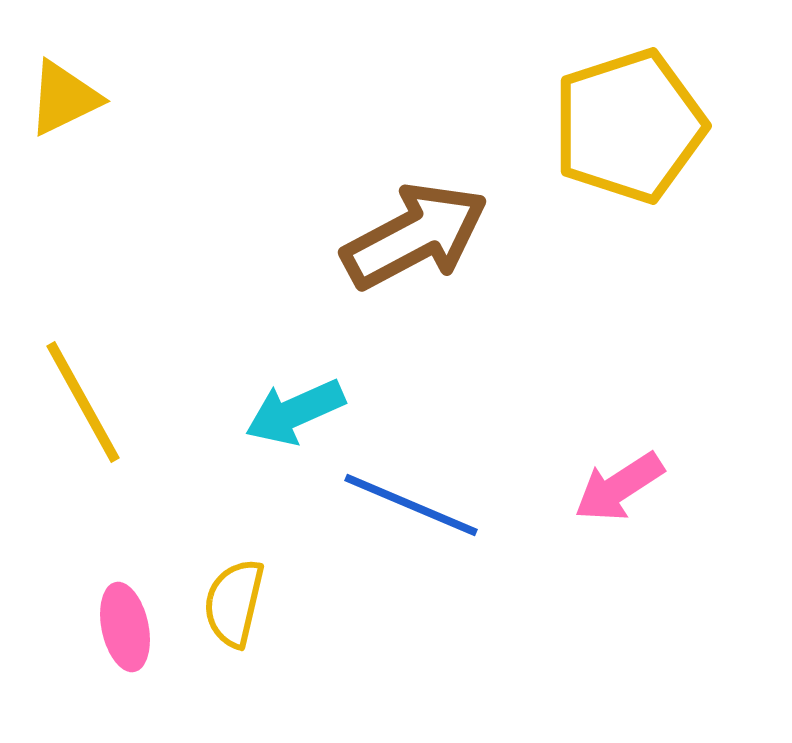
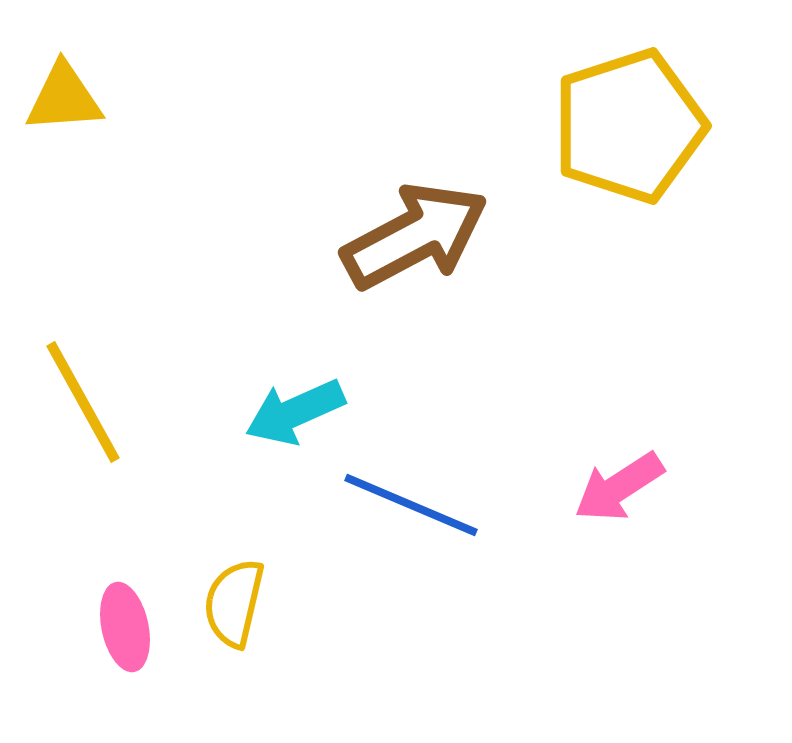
yellow triangle: rotated 22 degrees clockwise
